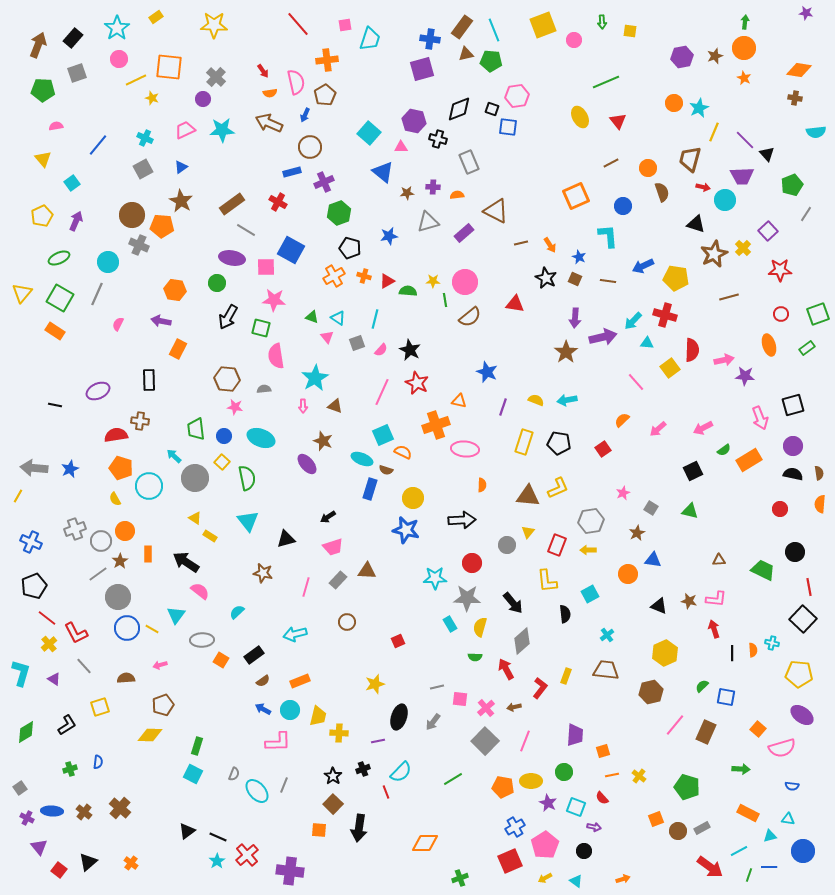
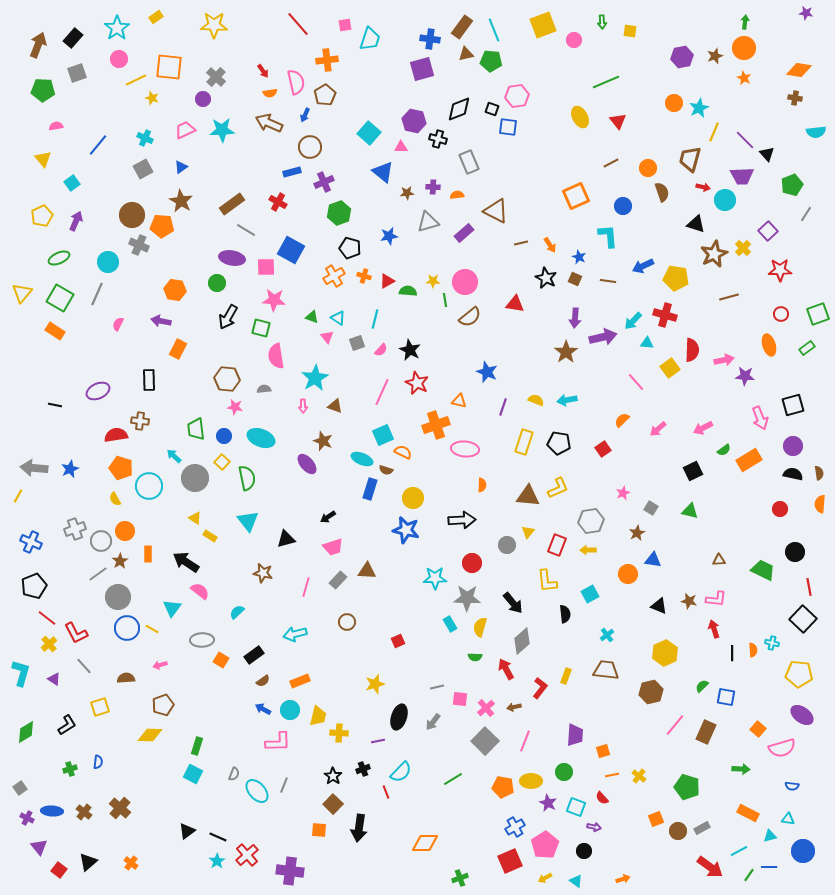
cyan triangle at (176, 615): moved 4 px left, 7 px up
green line at (749, 875): rotated 16 degrees clockwise
